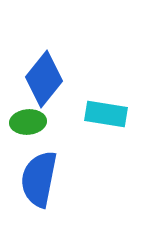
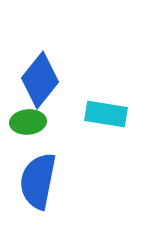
blue diamond: moved 4 px left, 1 px down
blue semicircle: moved 1 px left, 2 px down
